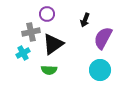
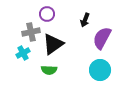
purple semicircle: moved 1 px left
